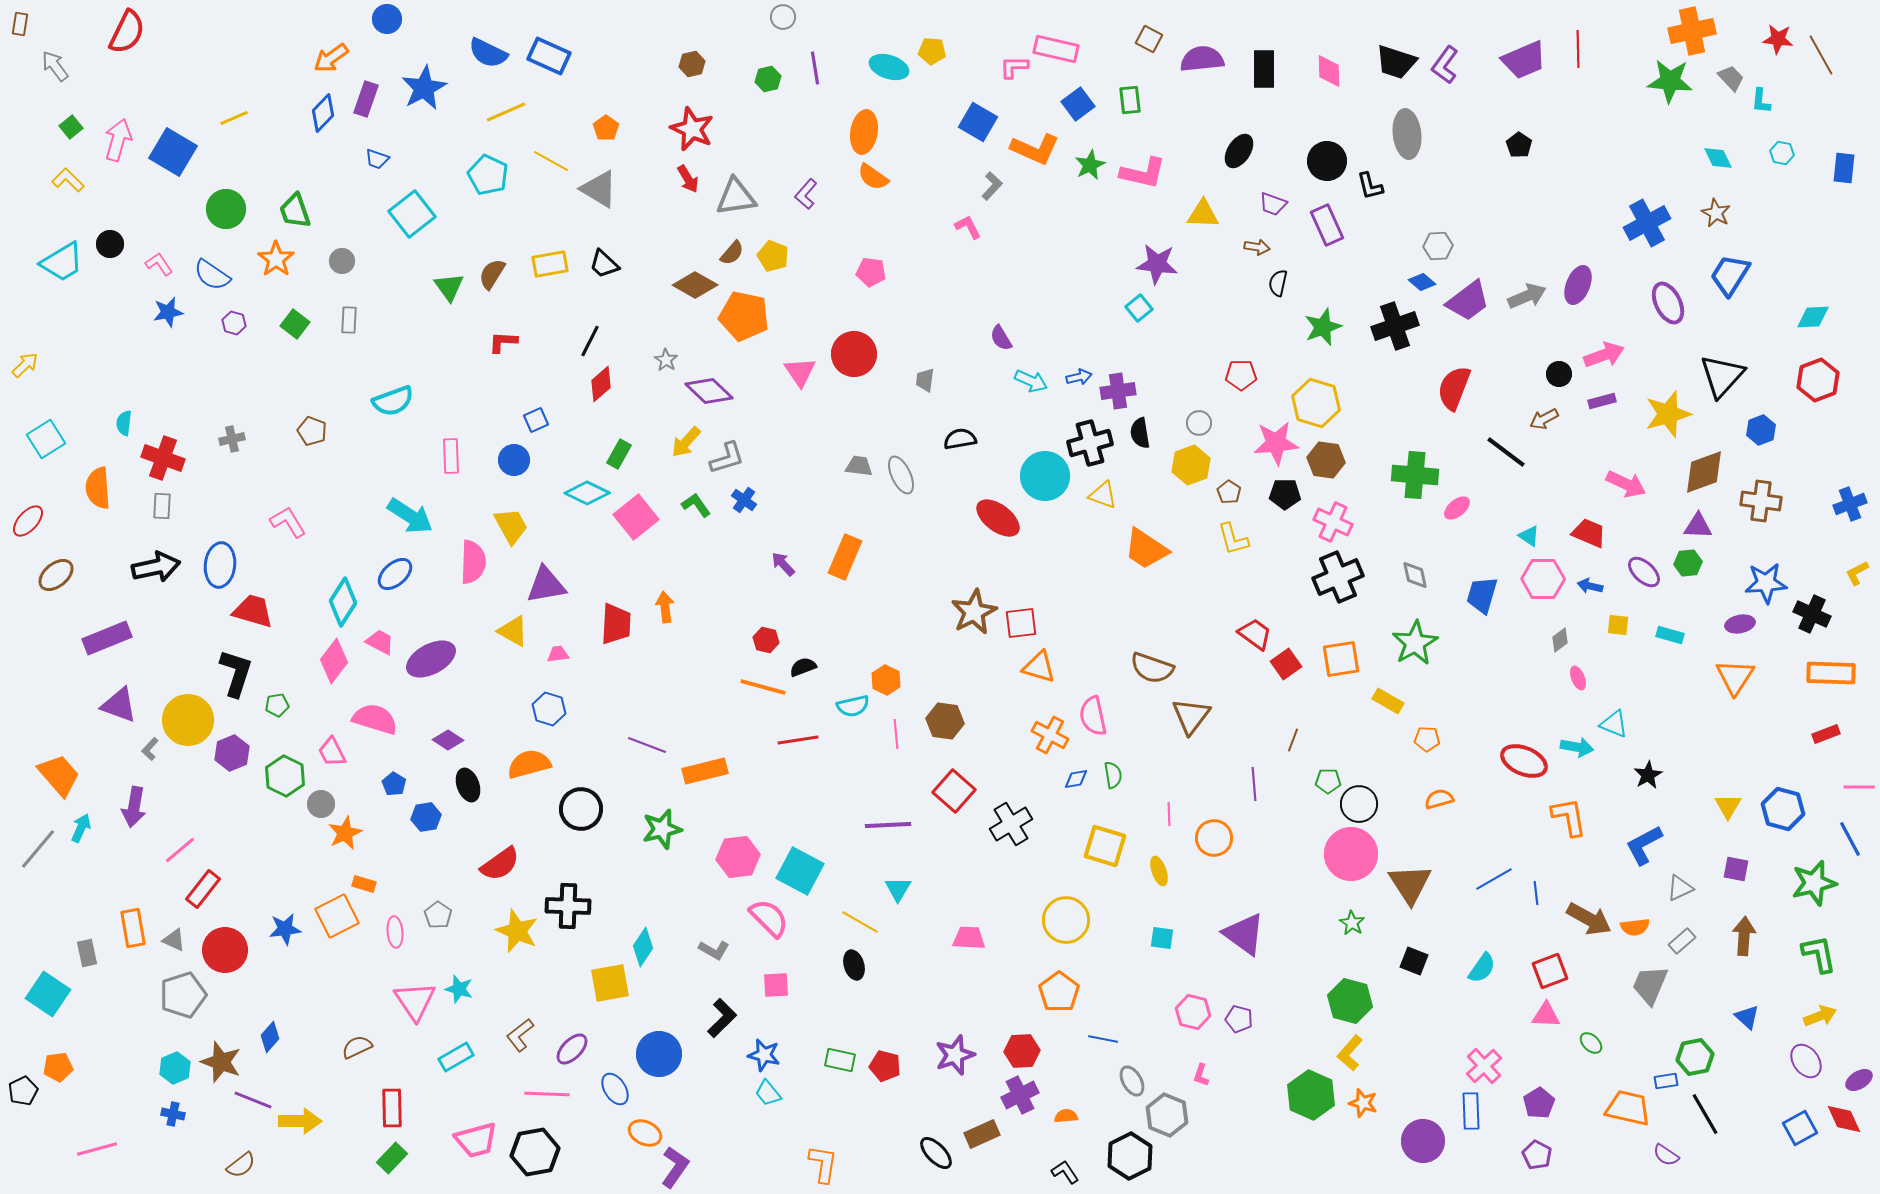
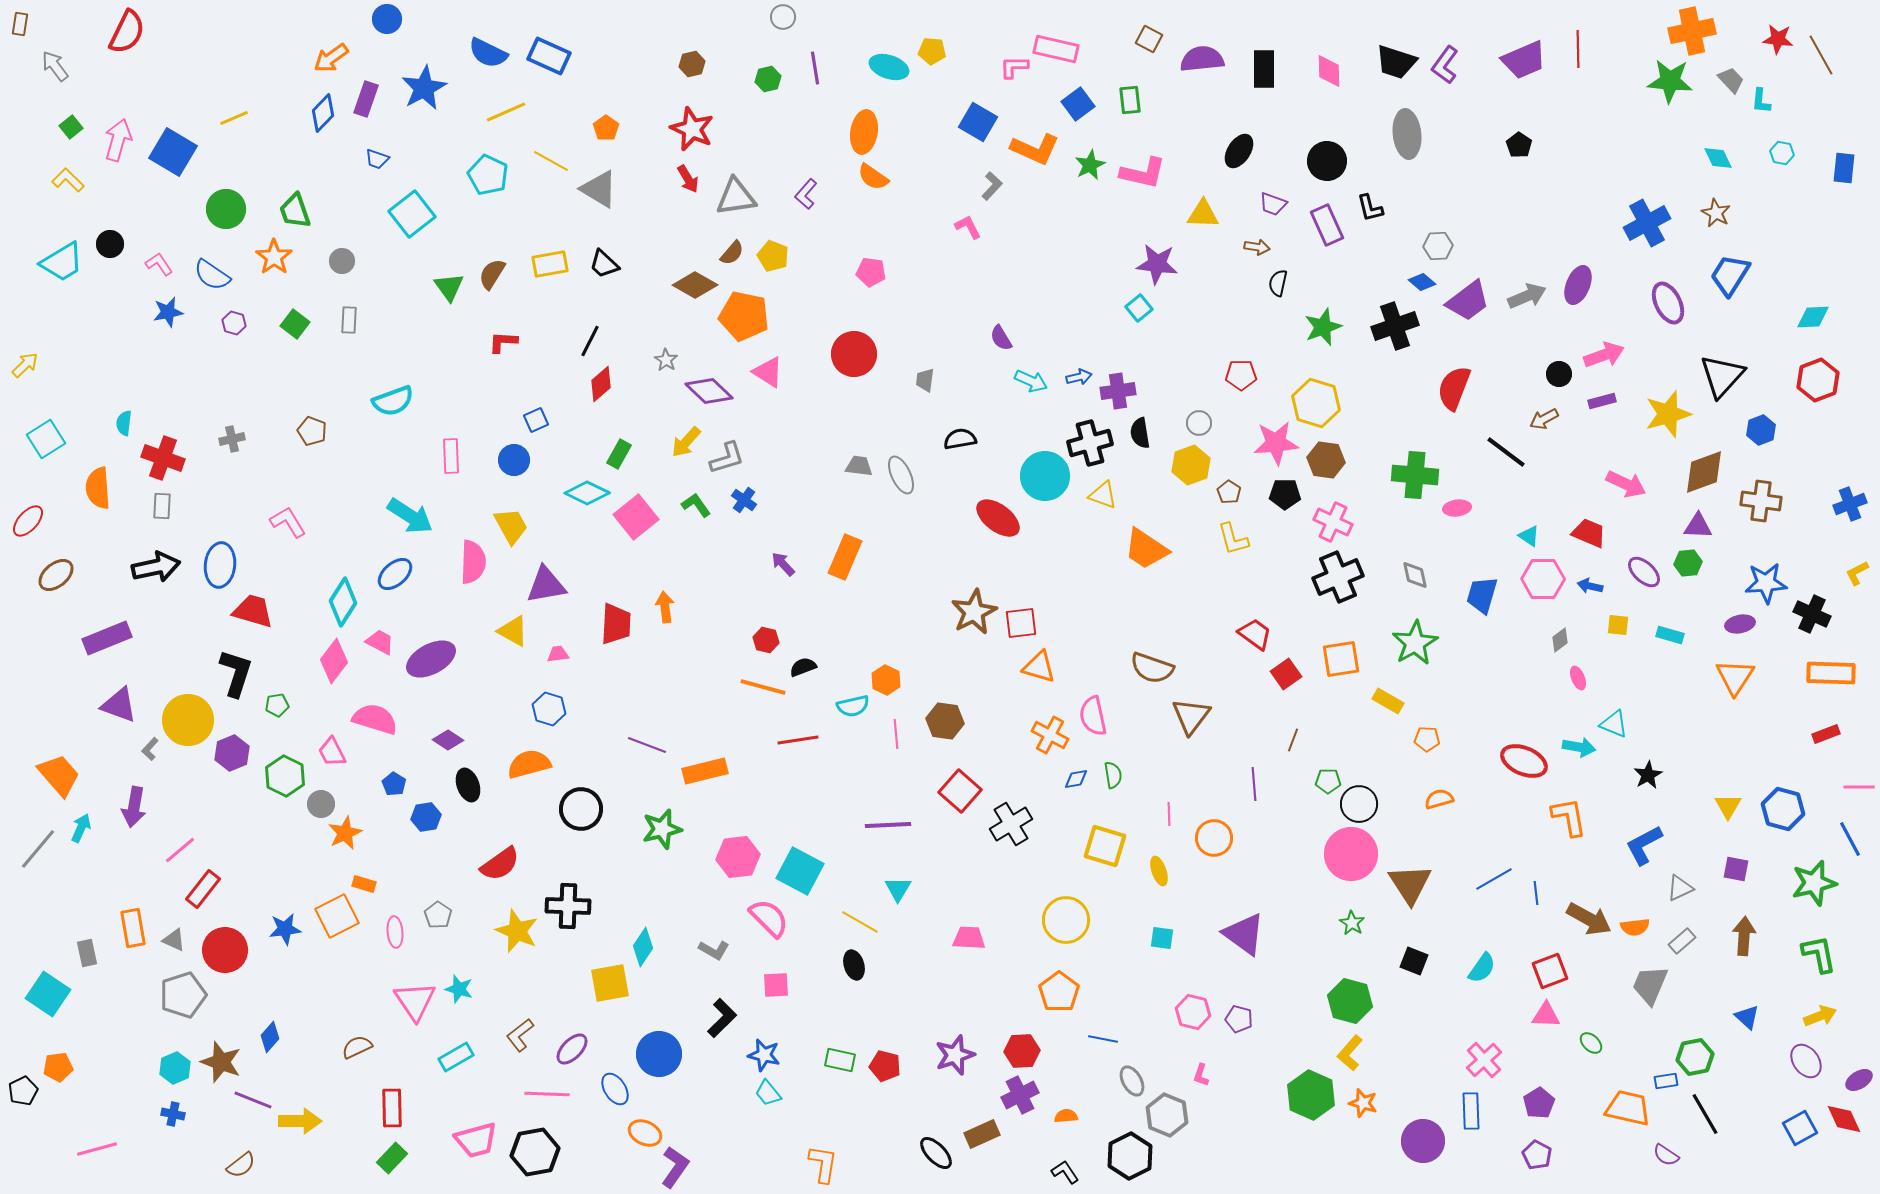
gray trapezoid at (1731, 78): moved 2 px down
black L-shape at (1370, 186): moved 22 px down
orange star at (276, 259): moved 2 px left, 2 px up
pink triangle at (800, 372): moved 32 px left; rotated 24 degrees counterclockwise
pink ellipse at (1457, 508): rotated 32 degrees clockwise
red square at (1286, 664): moved 10 px down
cyan arrow at (1577, 747): moved 2 px right
red square at (954, 791): moved 6 px right
pink cross at (1484, 1066): moved 6 px up
